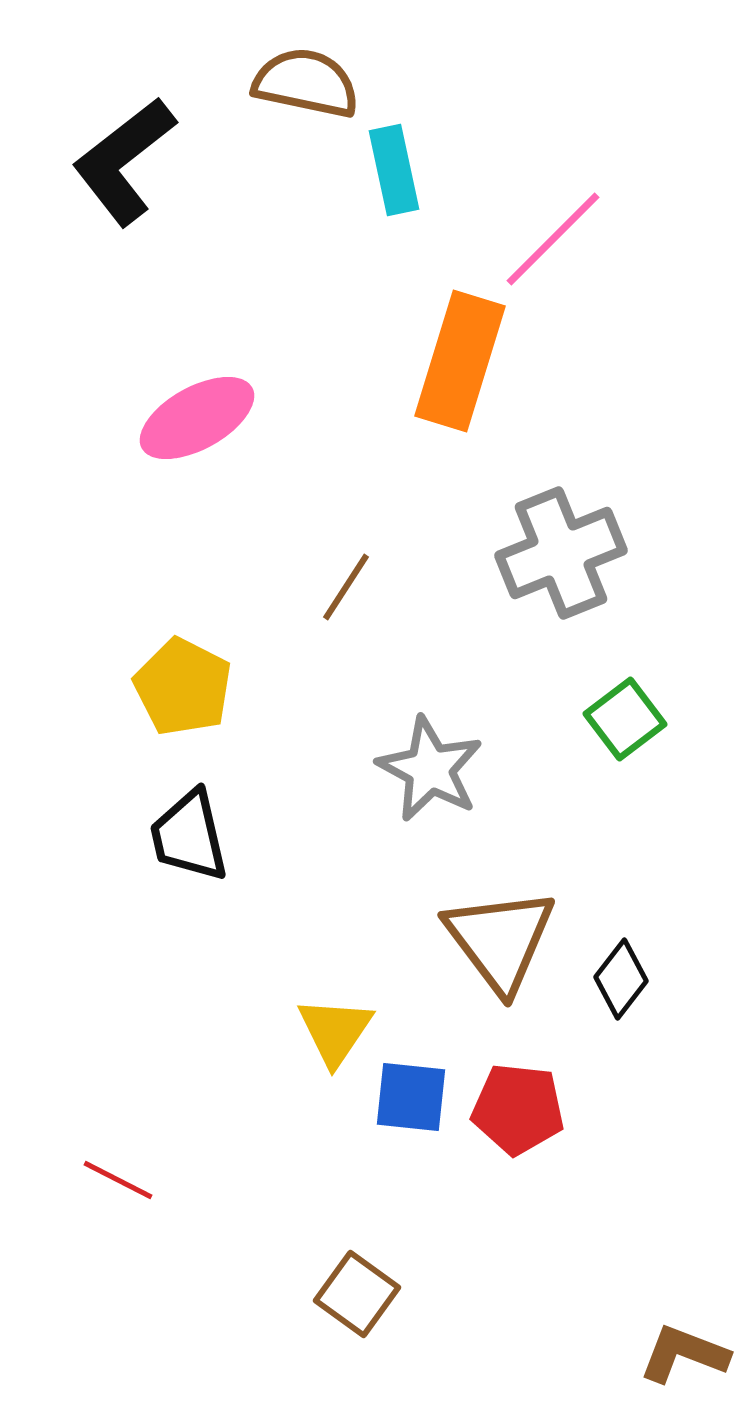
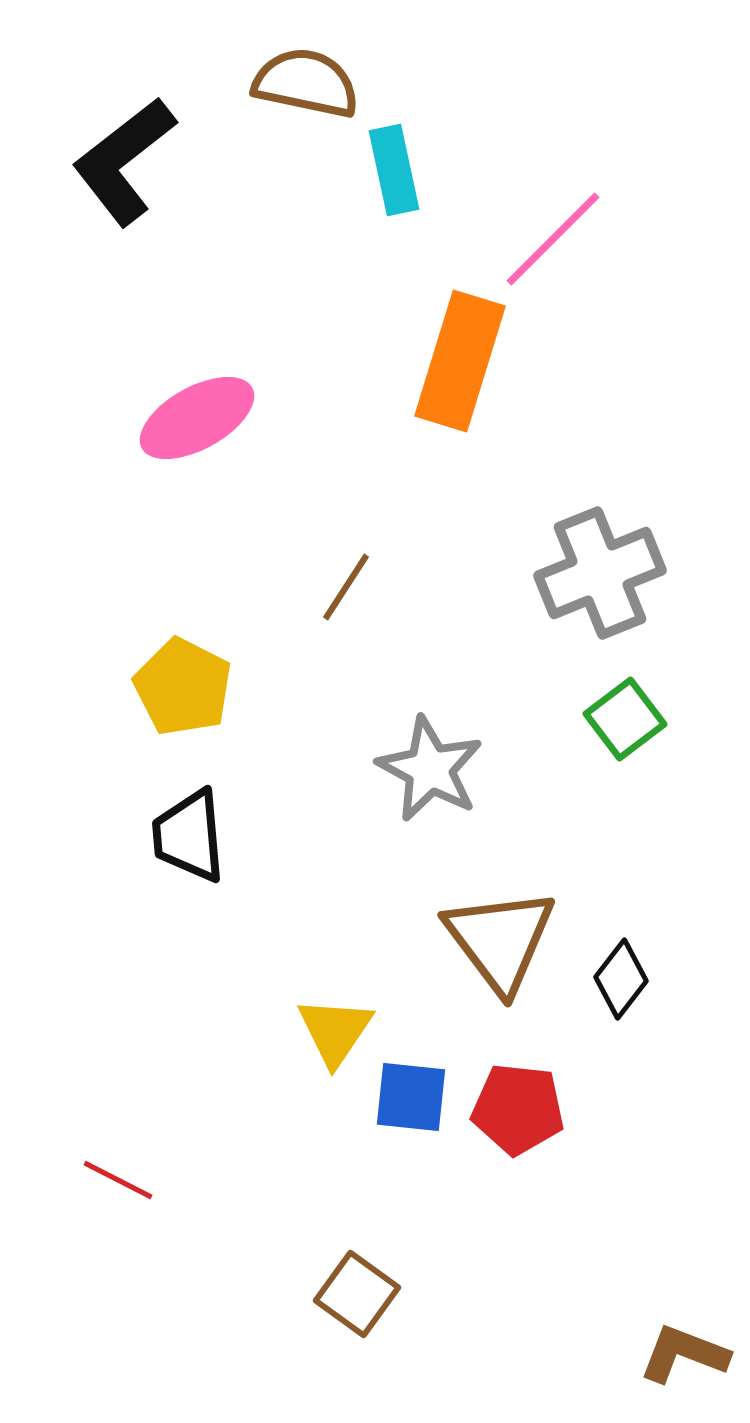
gray cross: moved 39 px right, 20 px down
black trapezoid: rotated 8 degrees clockwise
